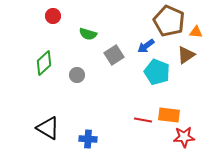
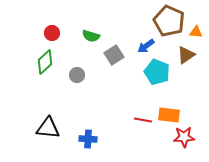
red circle: moved 1 px left, 17 px down
green semicircle: moved 3 px right, 2 px down
green diamond: moved 1 px right, 1 px up
black triangle: rotated 25 degrees counterclockwise
